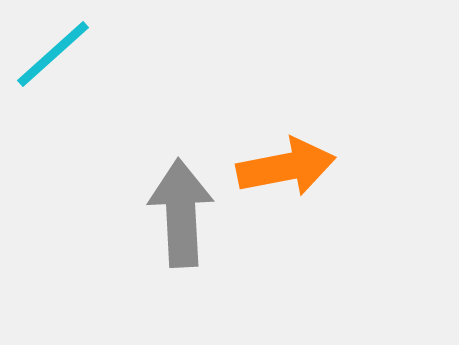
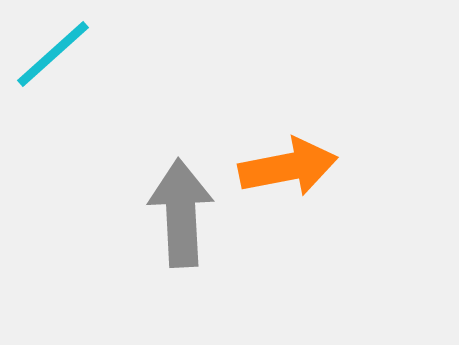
orange arrow: moved 2 px right
